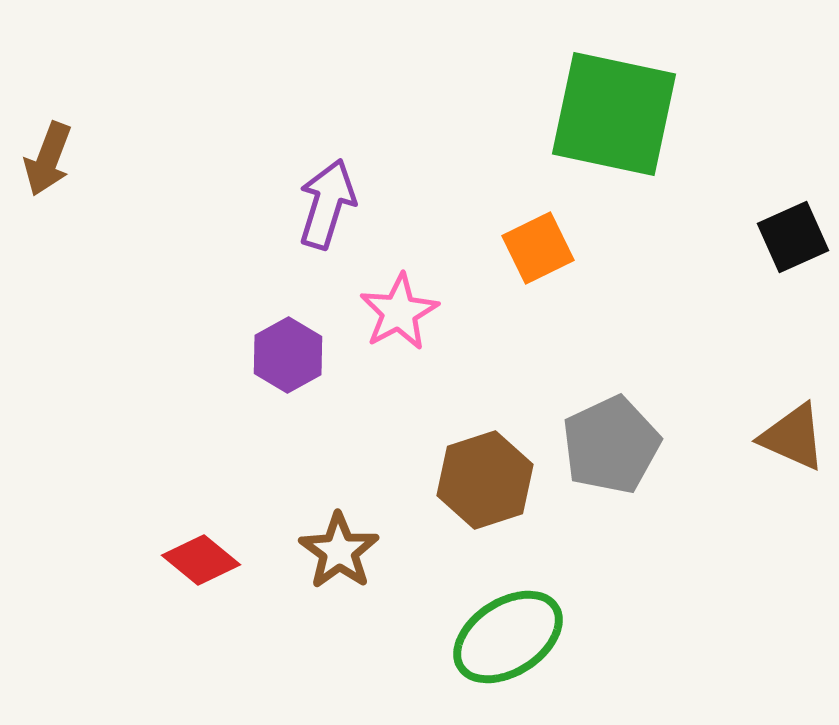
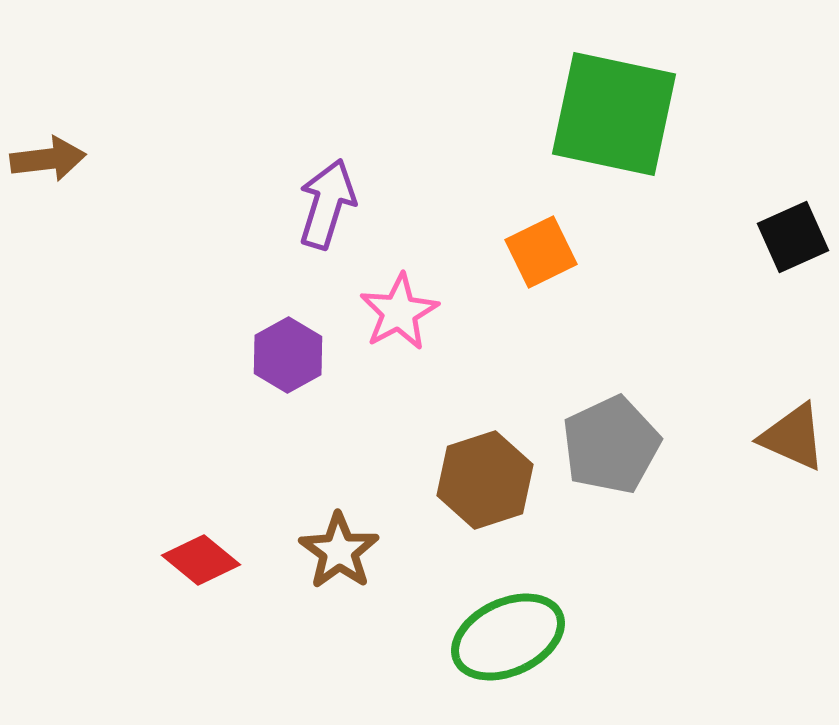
brown arrow: rotated 118 degrees counterclockwise
orange square: moved 3 px right, 4 px down
green ellipse: rotated 8 degrees clockwise
